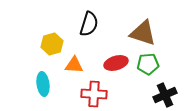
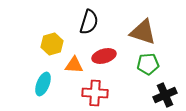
black semicircle: moved 2 px up
brown triangle: moved 1 px up
red ellipse: moved 12 px left, 7 px up
cyan ellipse: rotated 30 degrees clockwise
red cross: moved 1 px right, 1 px up
